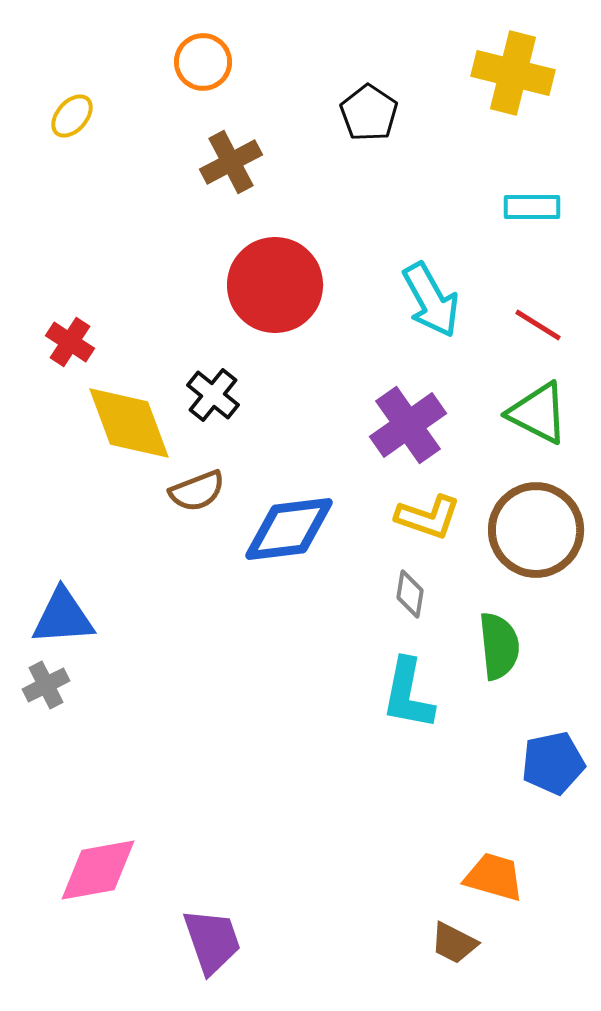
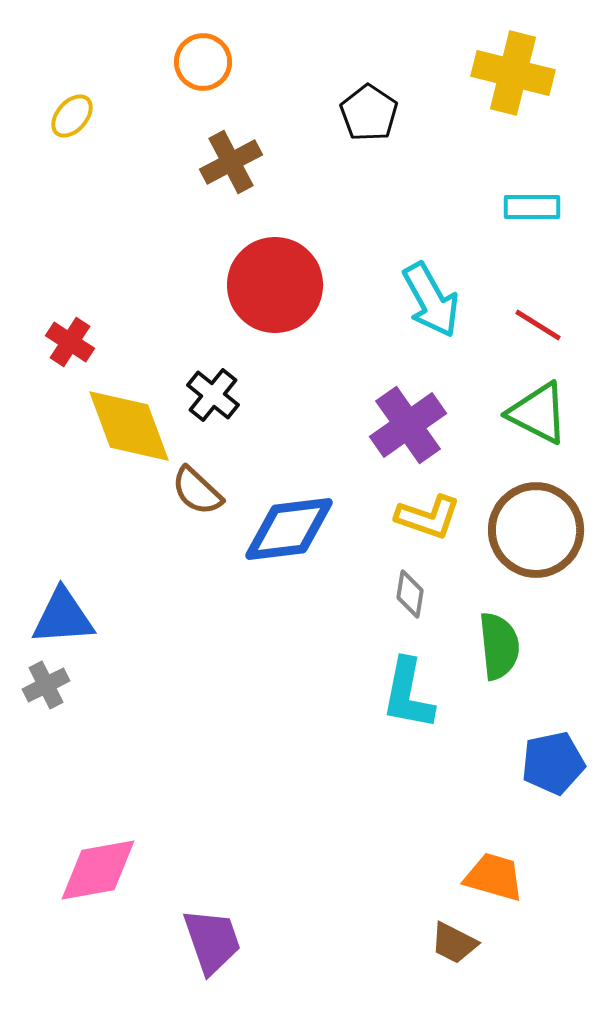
yellow diamond: moved 3 px down
brown semicircle: rotated 64 degrees clockwise
